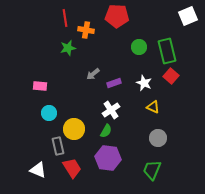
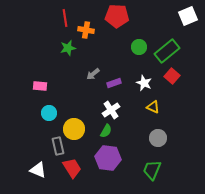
green rectangle: rotated 65 degrees clockwise
red square: moved 1 px right
